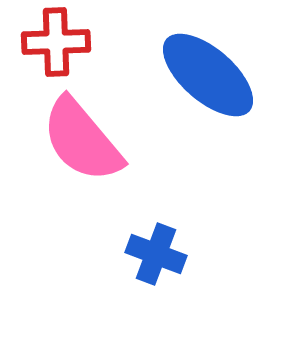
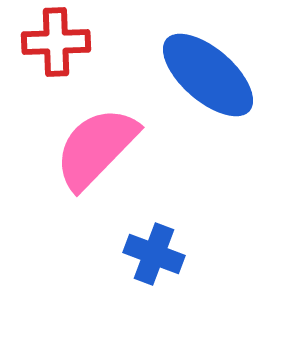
pink semicircle: moved 14 px right, 8 px down; rotated 84 degrees clockwise
blue cross: moved 2 px left
